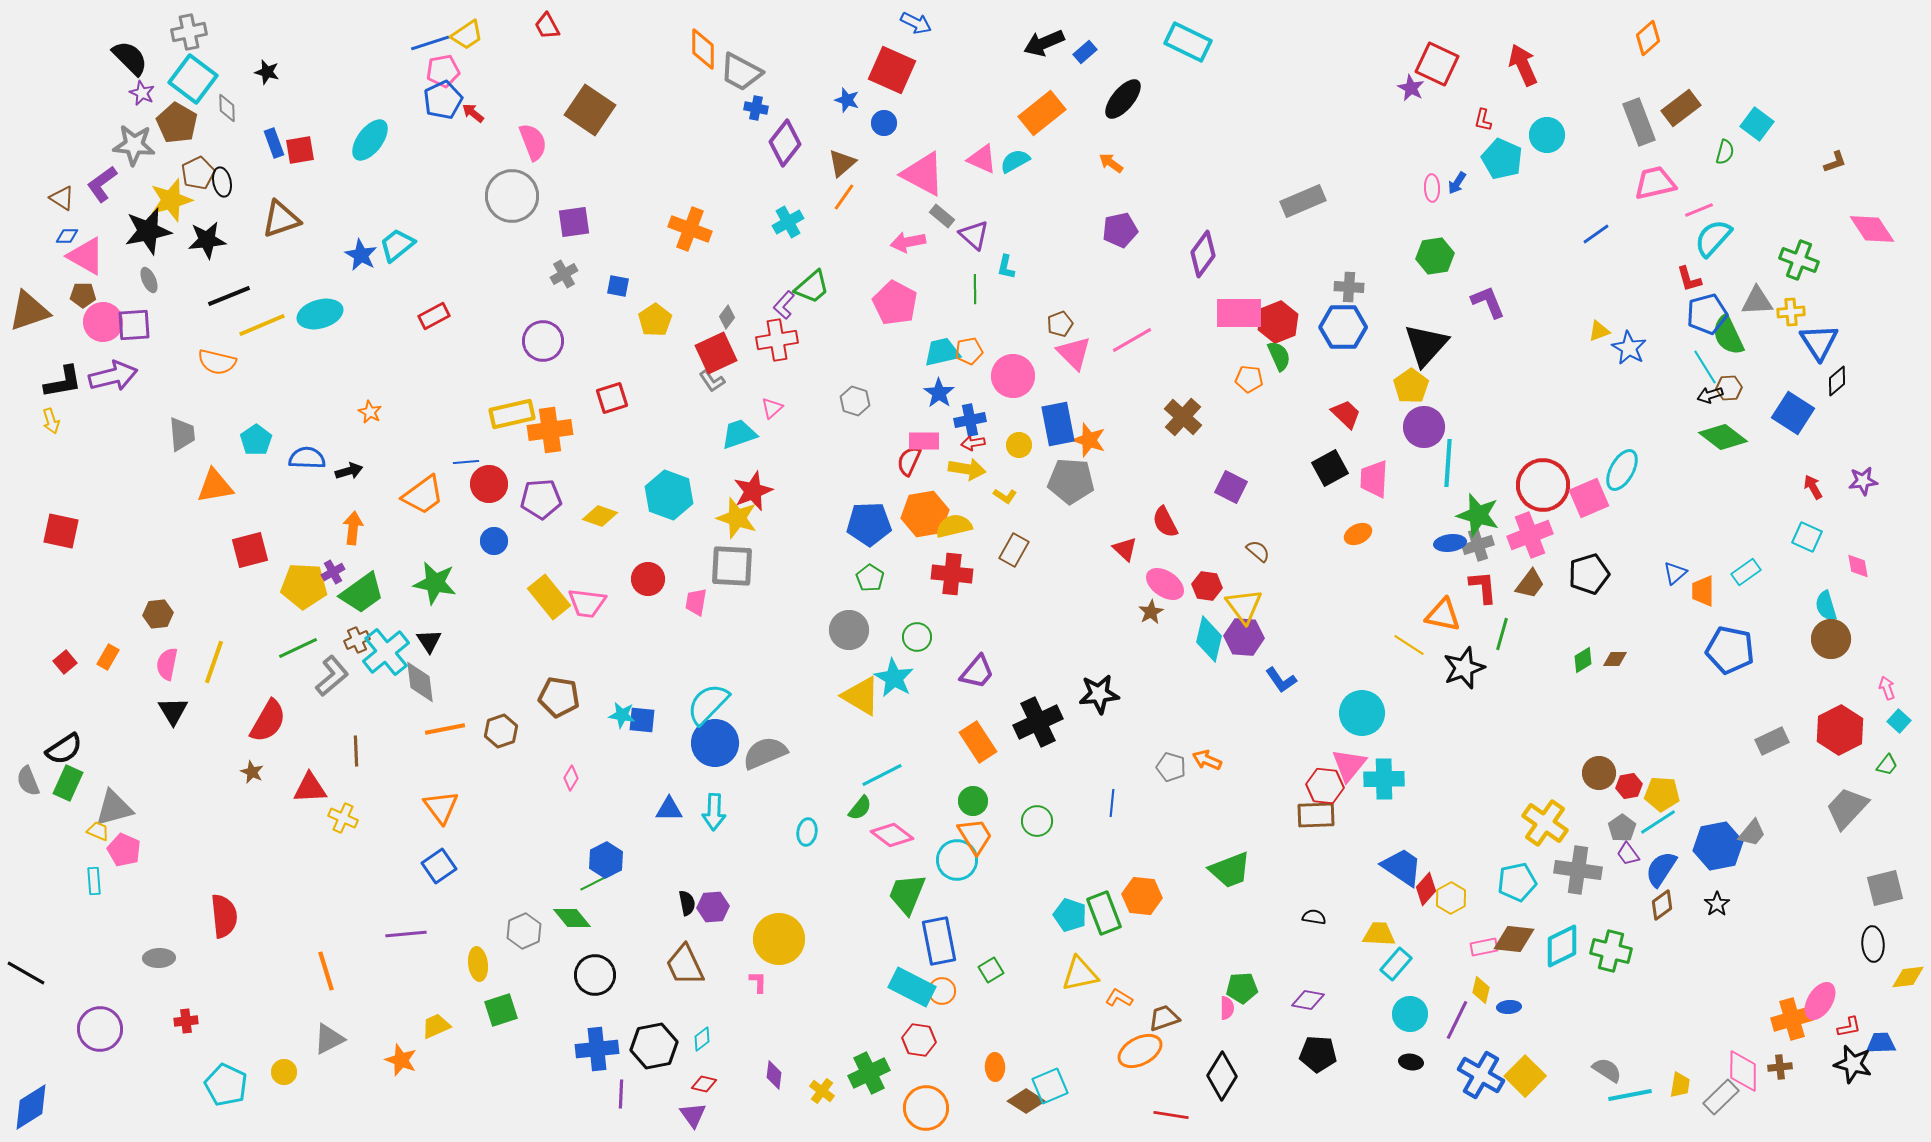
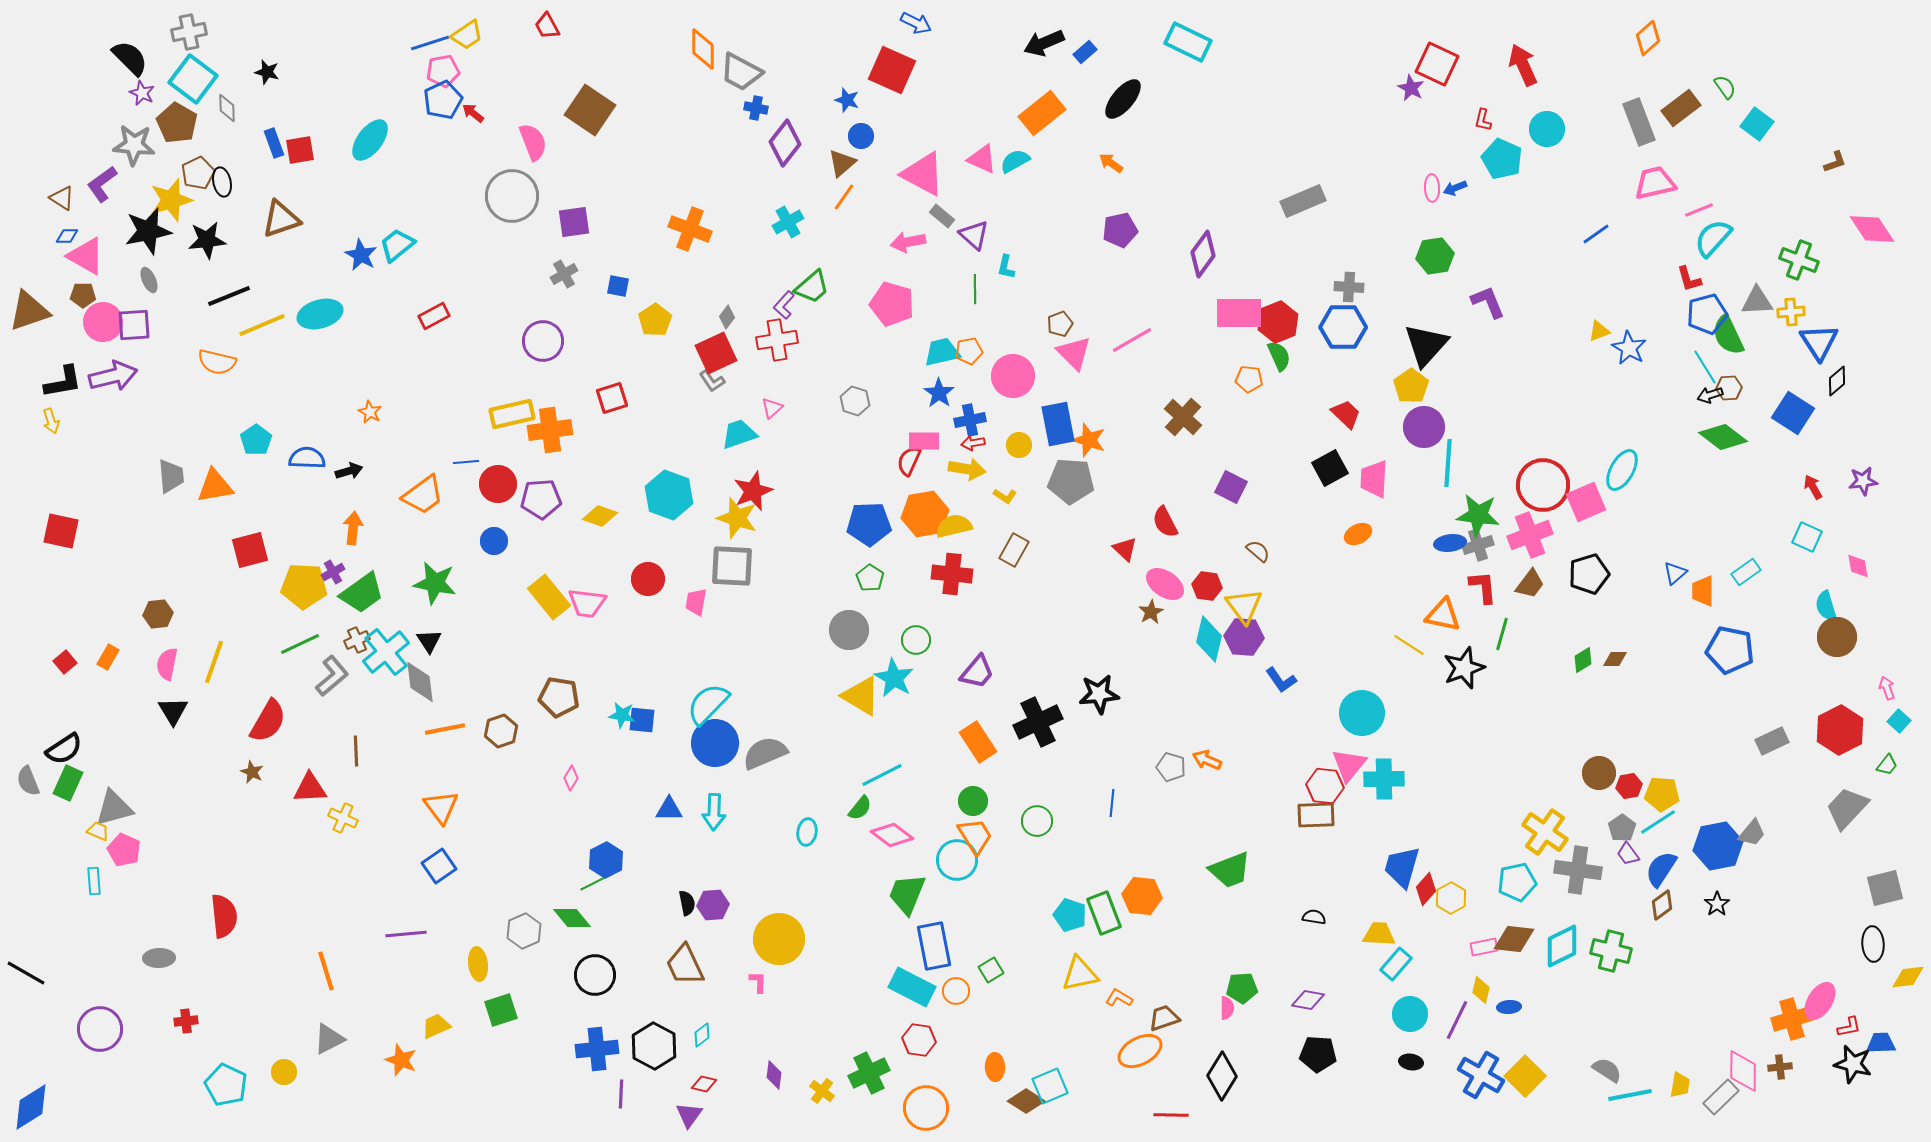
blue circle at (884, 123): moved 23 px left, 13 px down
cyan circle at (1547, 135): moved 6 px up
green semicircle at (1725, 152): moved 65 px up; rotated 50 degrees counterclockwise
blue arrow at (1457, 183): moved 2 px left, 5 px down; rotated 35 degrees clockwise
pink pentagon at (895, 303): moved 3 px left, 1 px down; rotated 12 degrees counterclockwise
gray trapezoid at (182, 434): moved 11 px left, 42 px down
red circle at (489, 484): moved 9 px right
pink square at (1589, 498): moved 3 px left, 4 px down
green star at (1478, 515): rotated 9 degrees counterclockwise
green circle at (917, 637): moved 1 px left, 3 px down
brown circle at (1831, 639): moved 6 px right, 2 px up
green line at (298, 648): moved 2 px right, 4 px up
yellow cross at (1545, 823): moved 9 px down
blue trapezoid at (1402, 867): rotated 108 degrees counterclockwise
purple hexagon at (713, 907): moved 2 px up
blue rectangle at (939, 941): moved 5 px left, 5 px down
orange circle at (942, 991): moved 14 px right
cyan diamond at (702, 1039): moved 4 px up
black hexagon at (654, 1046): rotated 21 degrees counterclockwise
purple triangle at (693, 1115): moved 4 px left; rotated 12 degrees clockwise
red line at (1171, 1115): rotated 8 degrees counterclockwise
